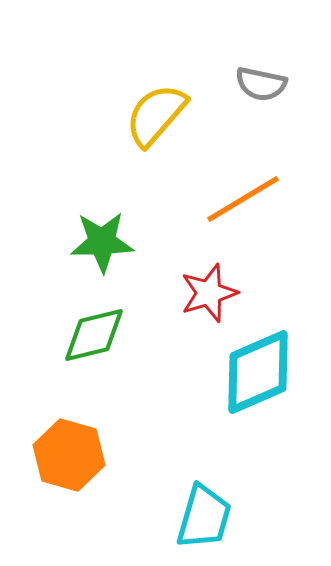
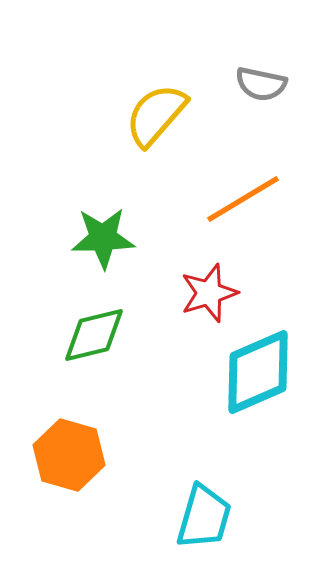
green star: moved 1 px right, 4 px up
